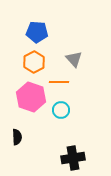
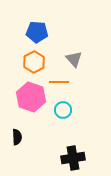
cyan circle: moved 2 px right
